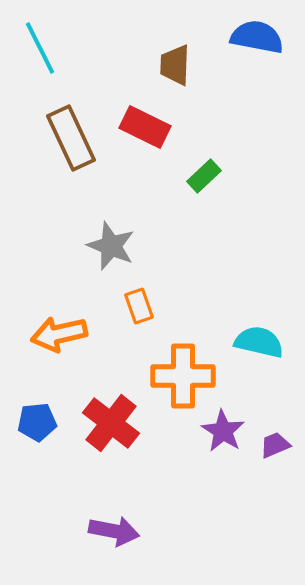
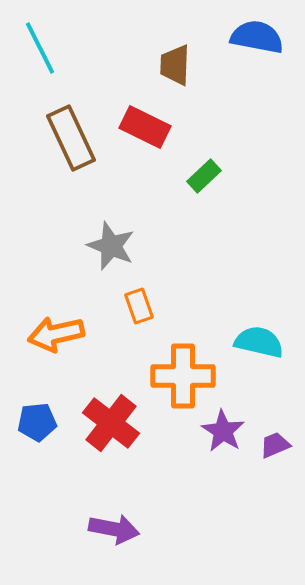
orange arrow: moved 3 px left
purple arrow: moved 2 px up
